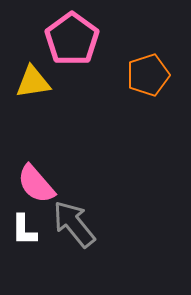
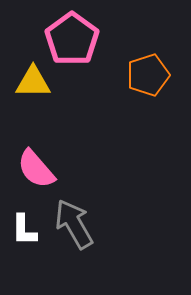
yellow triangle: rotated 9 degrees clockwise
pink semicircle: moved 15 px up
gray arrow: rotated 9 degrees clockwise
